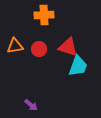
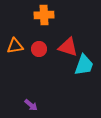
cyan trapezoid: moved 6 px right, 1 px up
